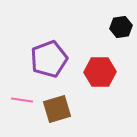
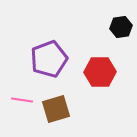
brown square: moved 1 px left
